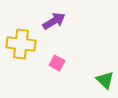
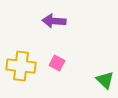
purple arrow: rotated 145 degrees counterclockwise
yellow cross: moved 22 px down
